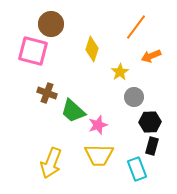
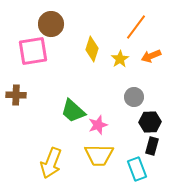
pink square: rotated 24 degrees counterclockwise
yellow star: moved 13 px up
brown cross: moved 31 px left, 2 px down; rotated 18 degrees counterclockwise
